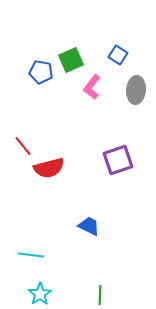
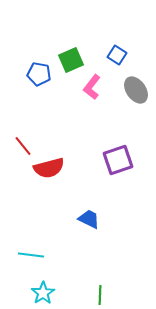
blue square: moved 1 px left
blue pentagon: moved 2 px left, 2 px down
gray ellipse: rotated 40 degrees counterclockwise
blue trapezoid: moved 7 px up
cyan star: moved 3 px right, 1 px up
